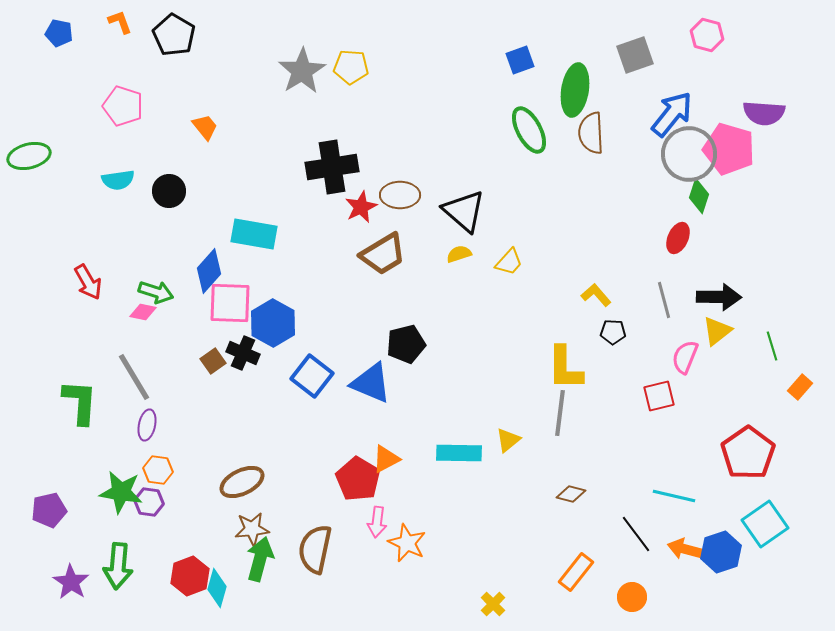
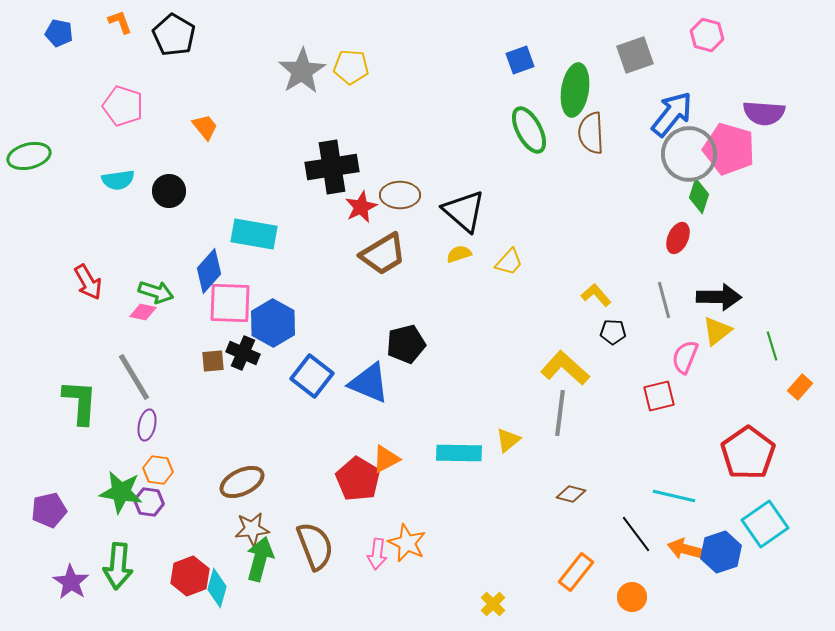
brown square at (213, 361): rotated 30 degrees clockwise
yellow L-shape at (565, 368): rotated 132 degrees clockwise
blue triangle at (371, 383): moved 2 px left
pink arrow at (377, 522): moved 32 px down
brown semicircle at (315, 549): moved 3 px up; rotated 147 degrees clockwise
